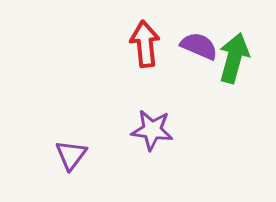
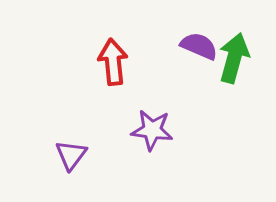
red arrow: moved 32 px left, 18 px down
